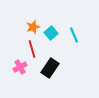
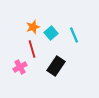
black rectangle: moved 6 px right, 2 px up
